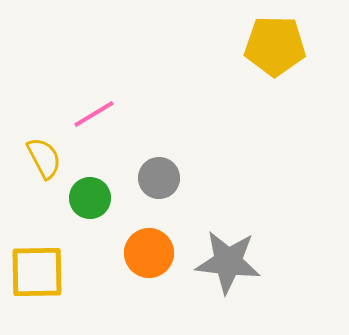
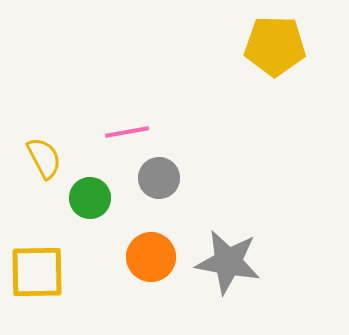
pink line: moved 33 px right, 18 px down; rotated 21 degrees clockwise
orange circle: moved 2 px right, 4 px down
gray star: rotated 4 degrees clockwise
